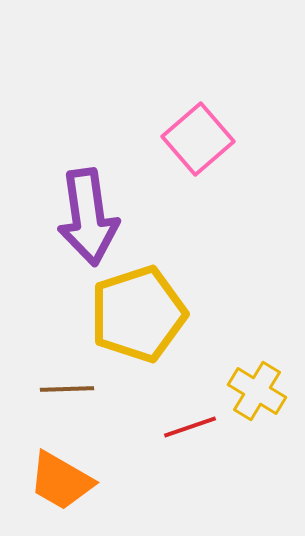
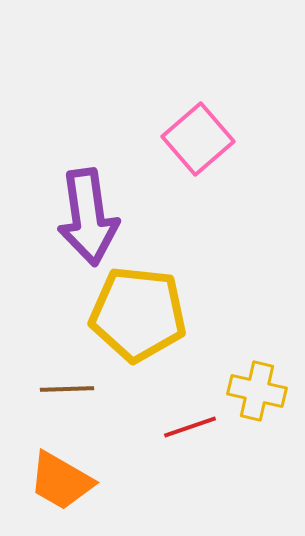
yellow pentagon: rotated 24 degrees clockwise
yellow cross: rotated 18 degrees counterclockwise
